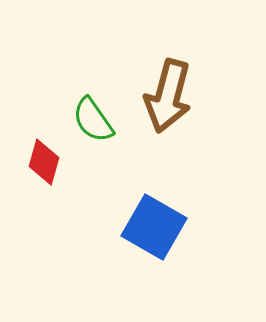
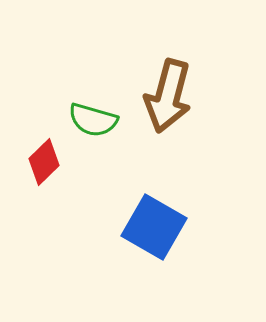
green semicircle: rotated 39 degrees counterclockwise
red diamond: rotated 30 degrees clockwise
